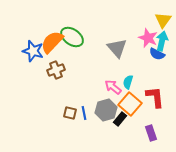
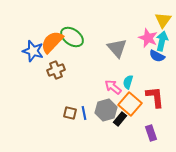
blue semicircle: moved 2 px down
